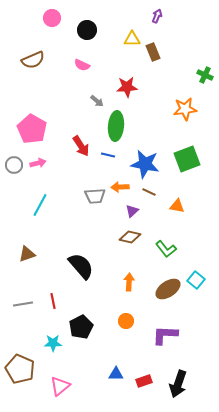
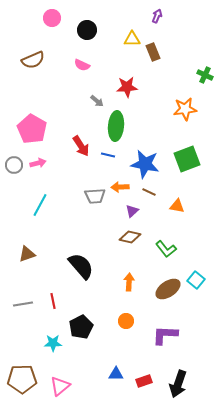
brown pentagon at (20, 369): moved 2 px right, 10 px down; rotated 24 degrees counterclockwise
